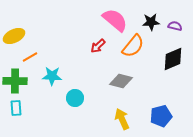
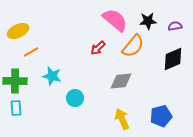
black star: moved 3 px left, 1 px up
purple semicircle: rotated 24 degrees counterclockwise
yellow ellipse: moved 4 px right, 5 px up
red arrow: moved 2 px down
orange line: moved 1 px right, 5 px up
cyan star: rotated 12 degrees clockwise
gray diamond: rotated 20 degrees counterclockwise
